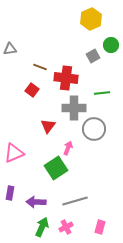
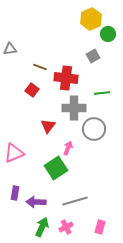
green circle: moved 3 px left, 11 px up
purple rectangle: moved 5 px right
